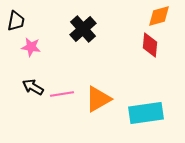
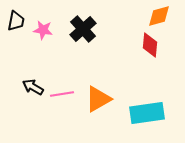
pink star: moved 12 px right, 17 px up
cyan rectangle: moved 1 px right
